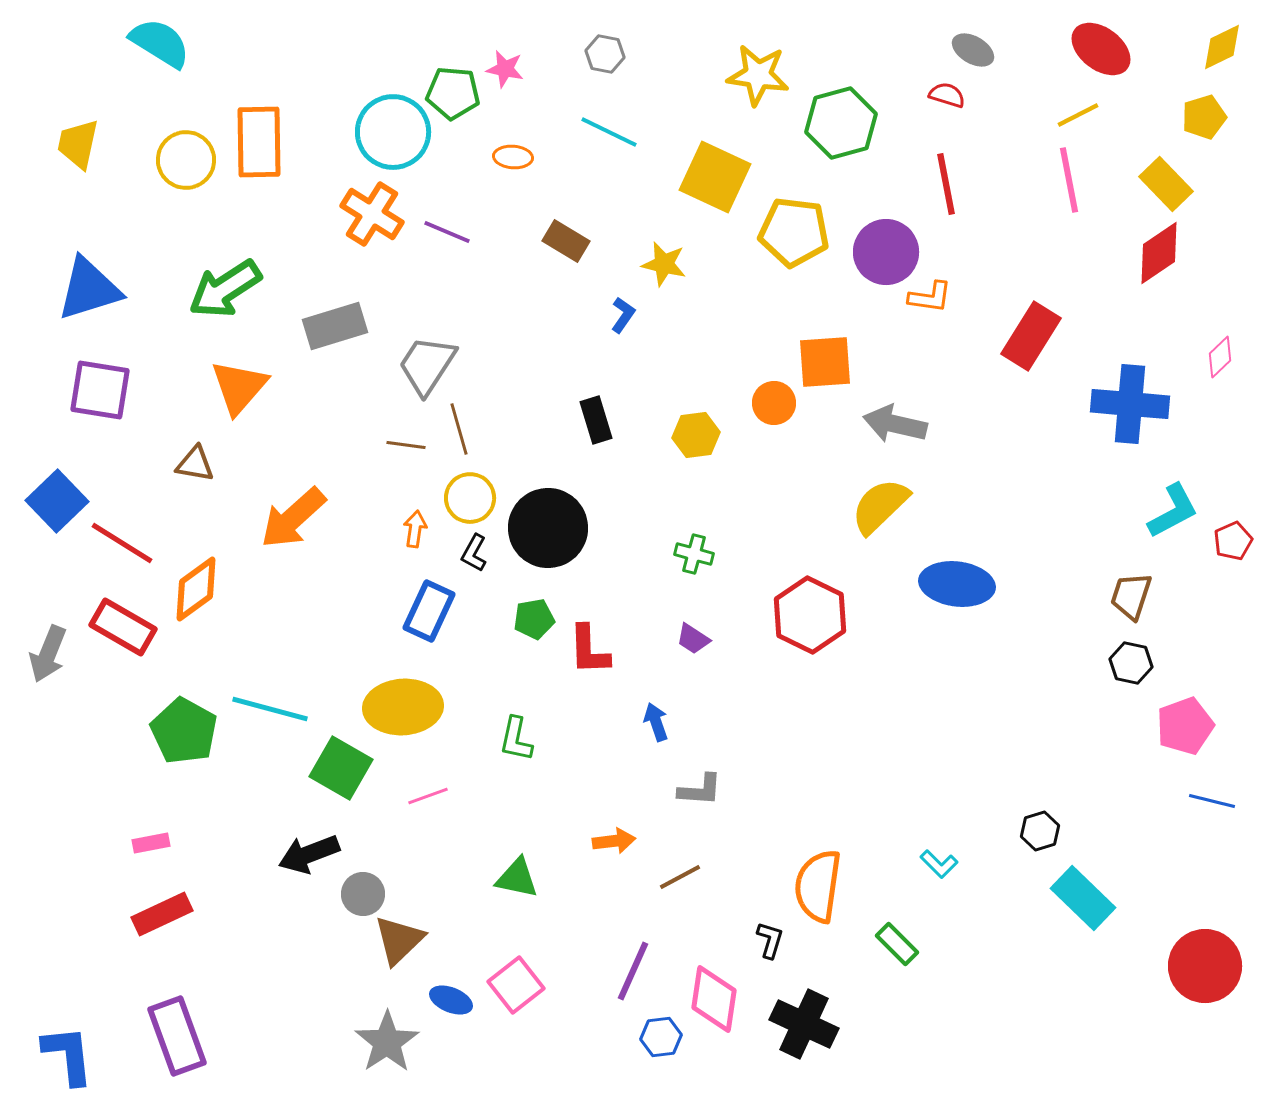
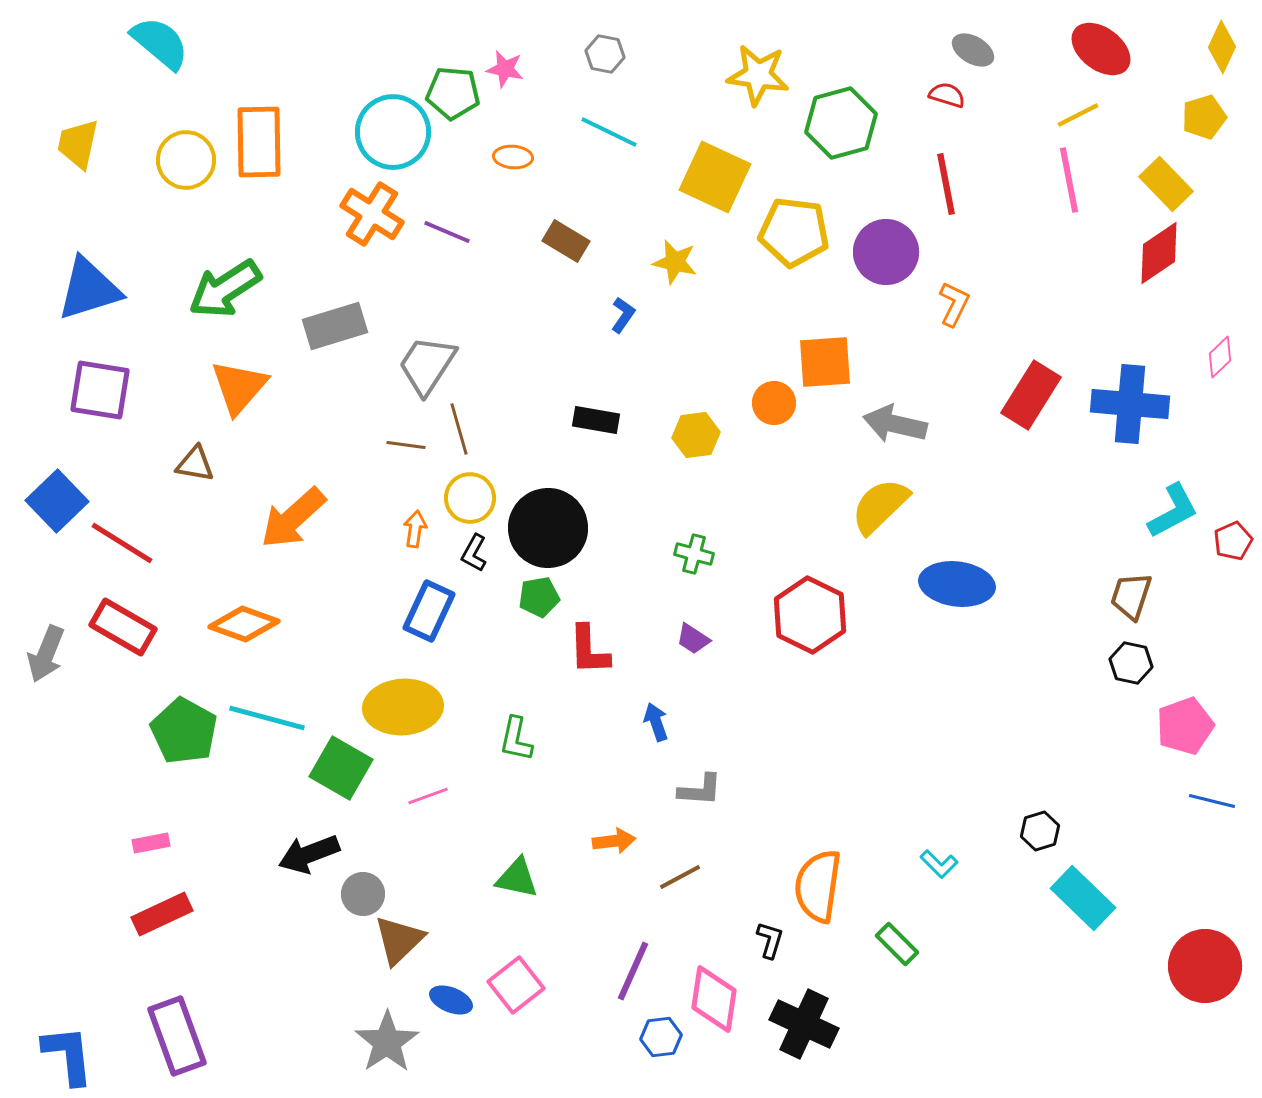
cyan semicircle at (160, 43): rotated 8 degrees clockwise
yellow diamond at (1222, 47): rotated 39 degrees counterclockwise
yellow star at (664, 264): moved 11 px right, 2 px up
orange L-shape at (930, 297): moved 24 px right, 7 px down; rotated 72 degrees counterclockwise
red rectangle at (1031, 336): moved 59 px down
black rectangle at (596, 420): rotated 63 degrees counterclockwise
orange diamond at (196, 589): moved 48 px right, 35 px down; rotated 56 degrees clockwise
green pentagon at (534, 619): moved 5 px right, 22 px up
gray arrow at (48, 654): moved 2 px left
cyan line at (270, 709): moved 3 px left, 9 px down
